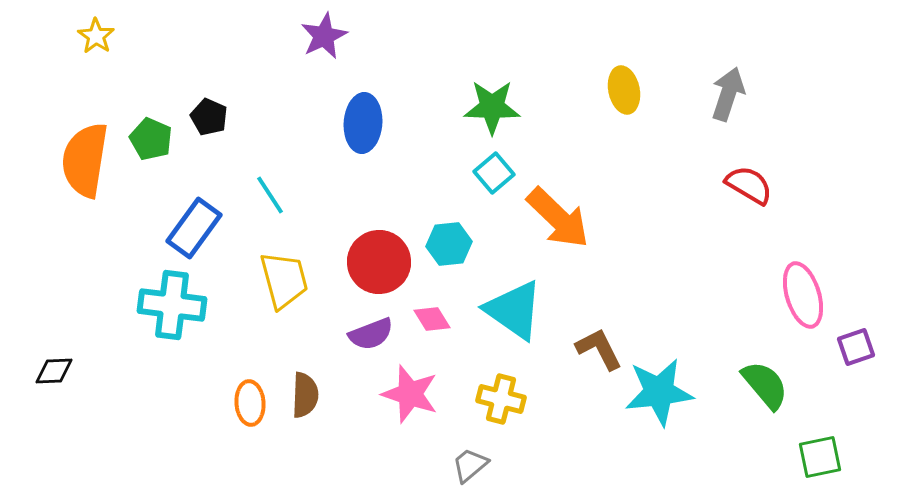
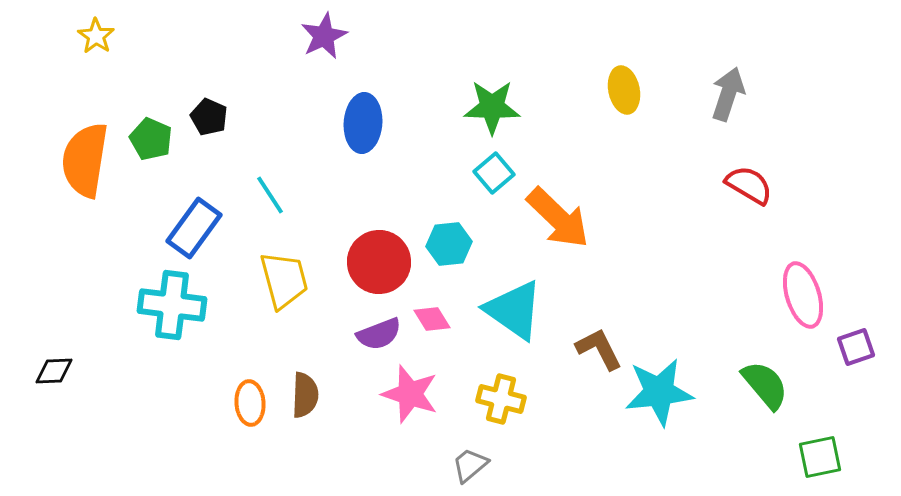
purple semicircle: moved 8 px right
